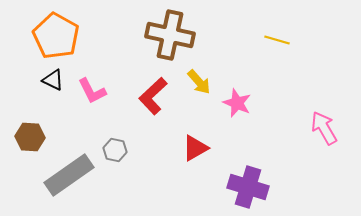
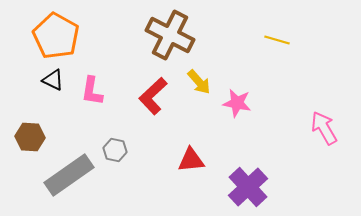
brown cross: rotated 15 degrees clockwise
pink L-shape: rotated 36 degrees clockwise
pink star: rotated 12 degrees counterclockwise
red triangle: moved 4 px left, 12 px down; rotated 24 degrees clockwise
purple cross: rotated 30 degrees clockwise
